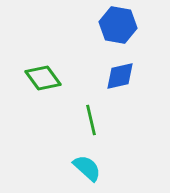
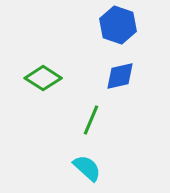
blue hexagon: rotated 9 degrees clockwise
green diamond: rotated 21 degrees counterclockwise
green line: rotated 36 degrees clockwise
